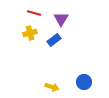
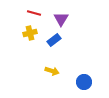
yellow arrow: moved 16 px up
